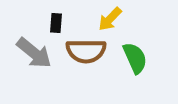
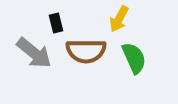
yellow arrow: moved 9 px right; rotated 16 degrees counterclockwise
black rectangle: rotated 18 degrees counterclockwise
green semicircle: moved 1 px left
